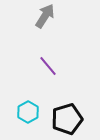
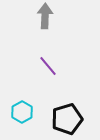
gray arrow: rotated 30 degrees counterclockwise
cyan hexagon: moved 6 px left
